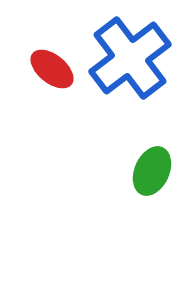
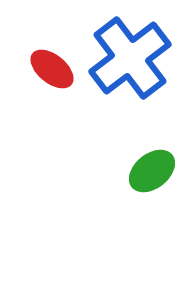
green ellipse: rotated 27 degrees clockwise
